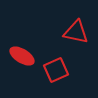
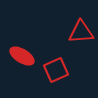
red triangle: moved 5 px right; rotated 16 degrees counterclockwise
